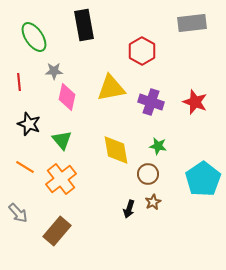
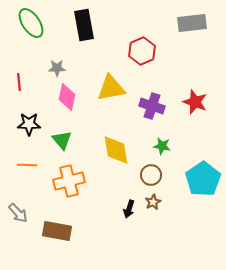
green ellipse: moved 3 px left, 14 px up
red hexagon: rotated 8 degrees clockwise
gray star: moved 3 px right, 3 px up
purple cross: moved 1 px right, 4 px down
black star: rotated 20 degrees counterclockwise
green star: moved 4 px right
orange line: moved 2 px right, 2 px up; rotated 30 degrees counterclockwise
brown circle: moved 3 px right, 1 px down
orange cross: moved 8 px right, 2 px down; rotated 24 degrees clockwise
brown rectangle: rotated 60 degrees clockwise
